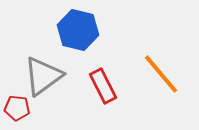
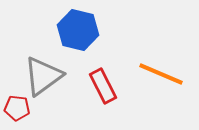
orange line: rotated 27 degrees counterclockwise
